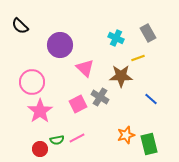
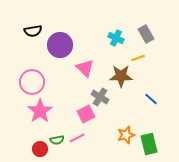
black semicircle: moved 13 px right, 5 px down; rotated 54 degrees counterclockwise
gray rectangle: moved 2 px left, 1 px down
pink square: moved 8 px right, 10 px down
